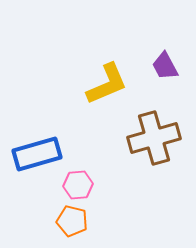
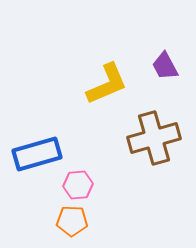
orange pentagon: rotated 12 degrees counterclockwise
